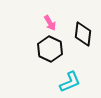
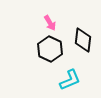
black diamond: moved 6 px down
cyan L-shape: moved 2 px up
